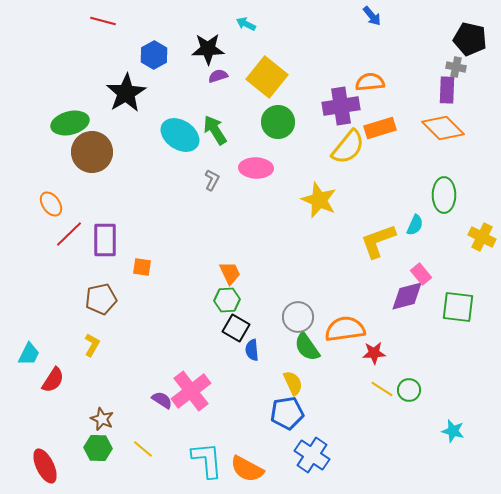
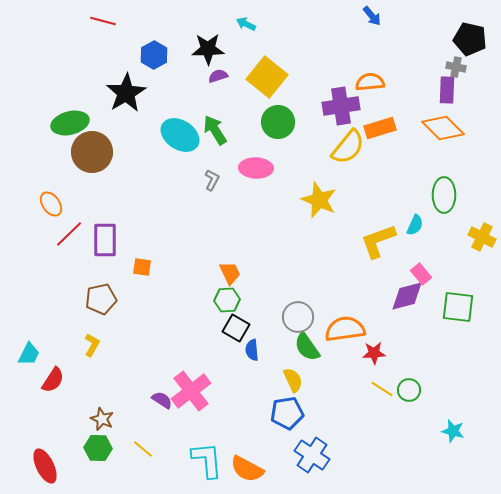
yellow semicircle at (293, 383): moved 3 px up
